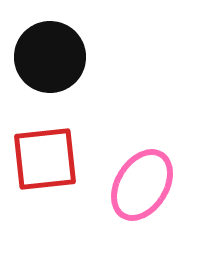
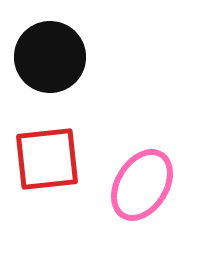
red square: moved 2 px right
